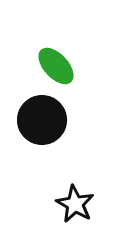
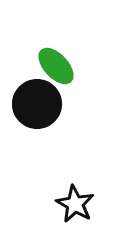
black circle: moved 5 px left, 16 px up
